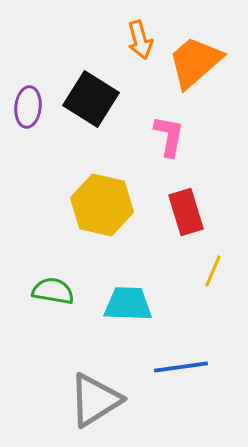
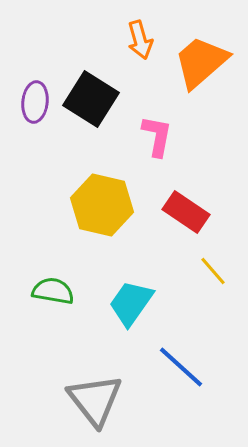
orange trapezoid: moved 6 px right
purple ellipse: moved 7 px right, 5 px up
pink L-shape: moved 12 px left
red rectangle: rotated 39 degrees counterclockwise
yellow line: rotated 64 degrees counterclockwise
cyan trapezoid: moved 3 px right, 1 px up; rotated 57 degrees counterclockwise
blue line: rotated 50 degrees clockwise
gray triangle: rotated 36 degrees counterclockwise
